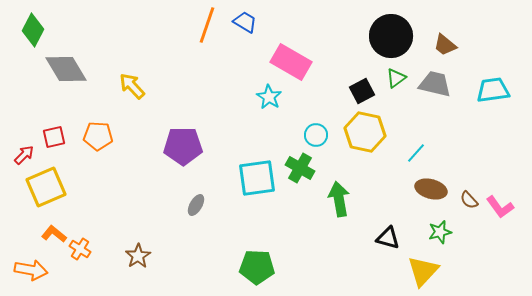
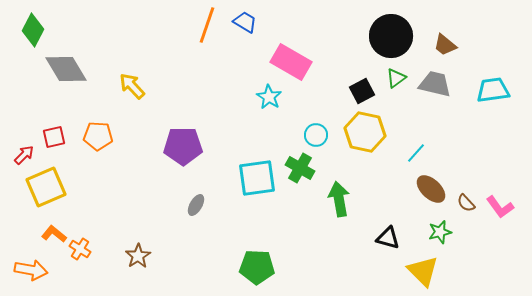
brown ellipse: rotated 28 degrees clockwise
brown semicircle: moved 3 px left, 3 px down
yellow triangle: rotated 28 degrees counterclockwise
